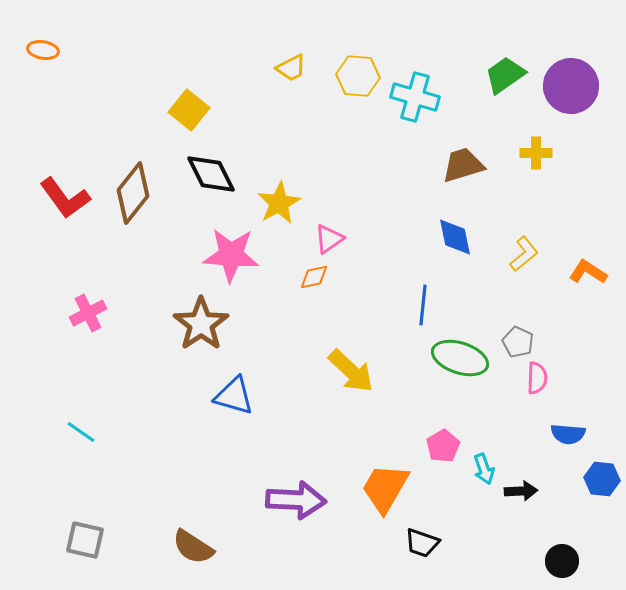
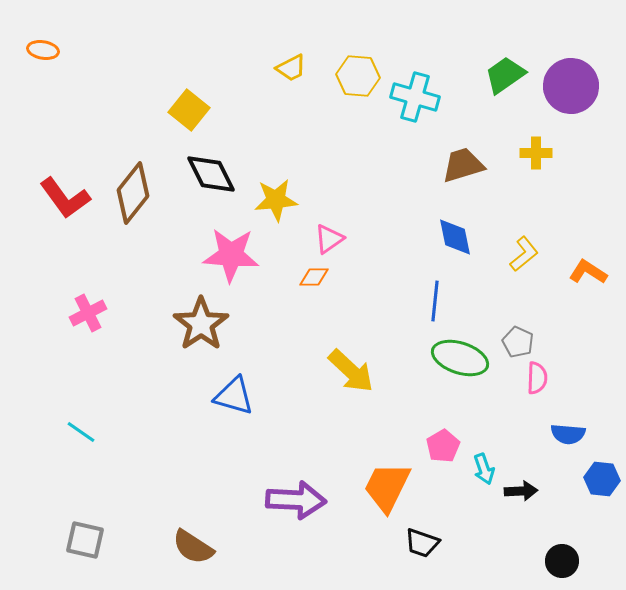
yellow star: moved 3 px left, 3 px up; rotated 24 degrees clockwise
orange diamond: rotated 12 degrees clockwise
blue line: moved 12 px right, 4 px up
orange trapezoid: moved 2 px right, 1 px up; rotated 4 degrees counterclockwise
